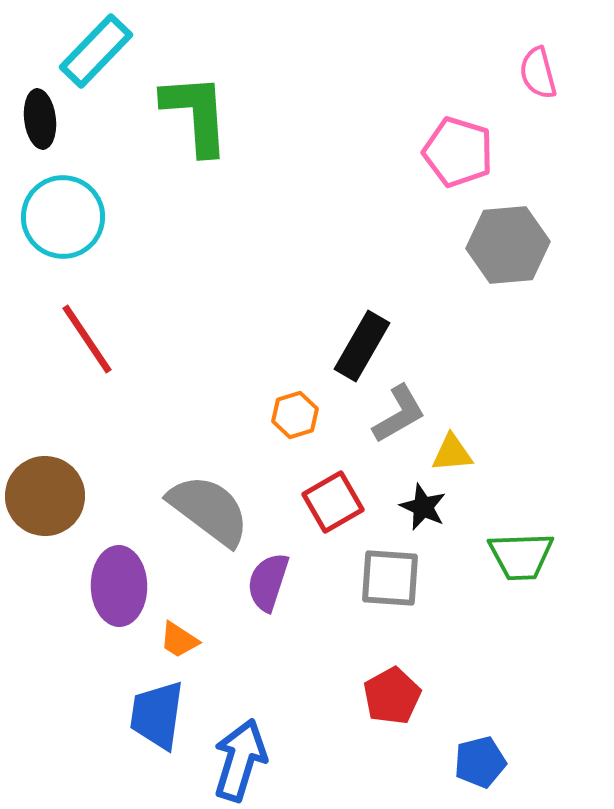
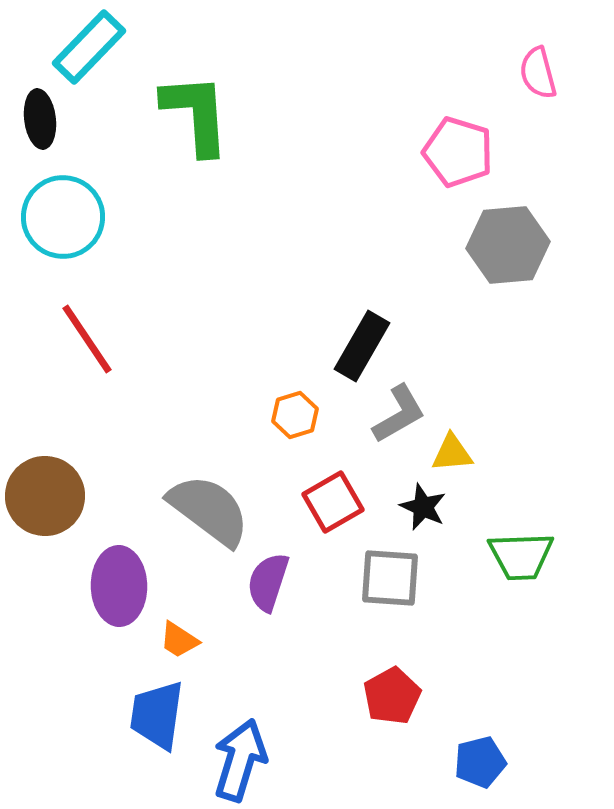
cyan rectangle: moved 7 px left, 4 px up
